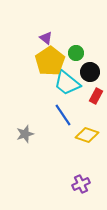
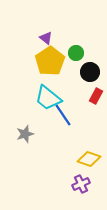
cyan trapezoid: moved 19 px left, 15 px down
yellow diamond: moved 2 px right, 24 px down
